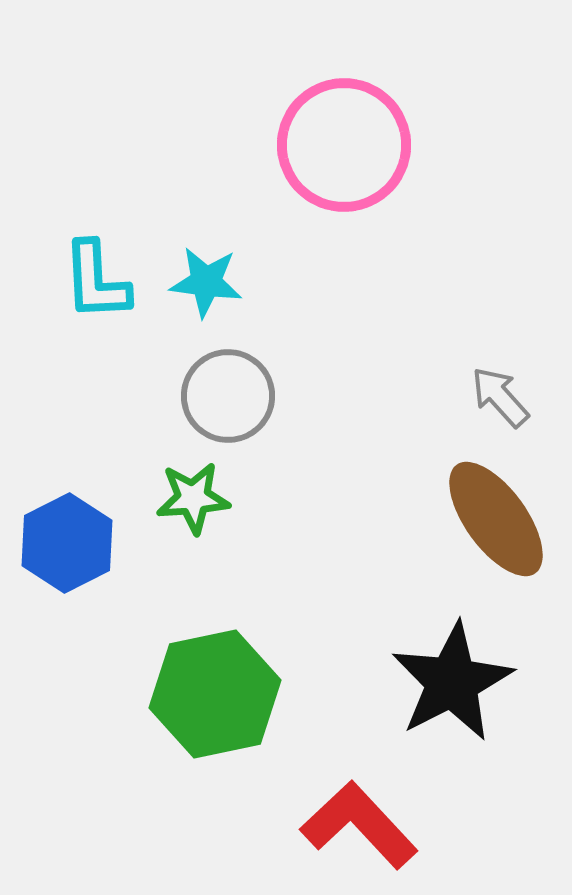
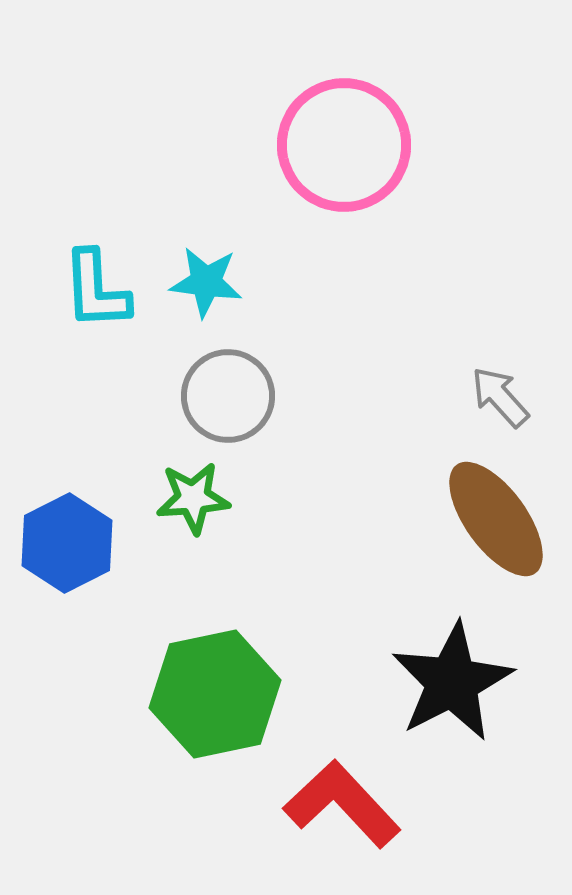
cyan L-shape: moved 9 px down
red L-shape: moved 17 px left, 21 px up
